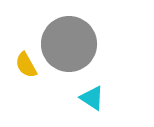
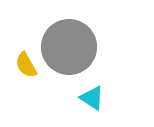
gray circle: moved 3 px down
